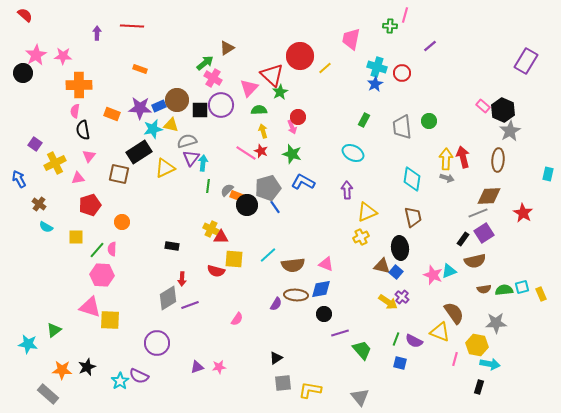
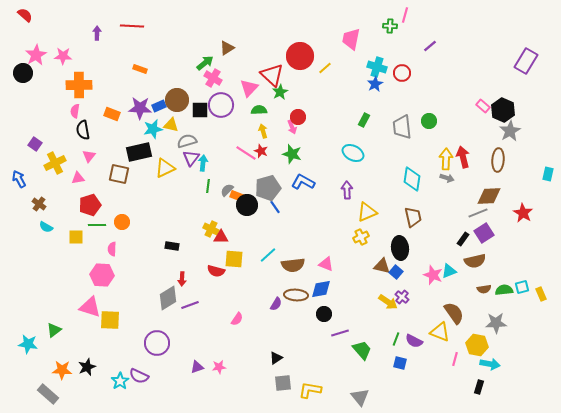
black rectangle at (139, 152): rotated 20 degrees clockwise
green line at (97, 250): moved 25 px up; rotated 48 degrees clockwise
